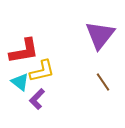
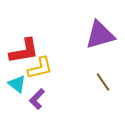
purple triangle: rotated 36 degrees clockwise
yellow L-shape: moved 2 px left, 3 px up
cyan triangle: moved 3 px left, 2 px down
